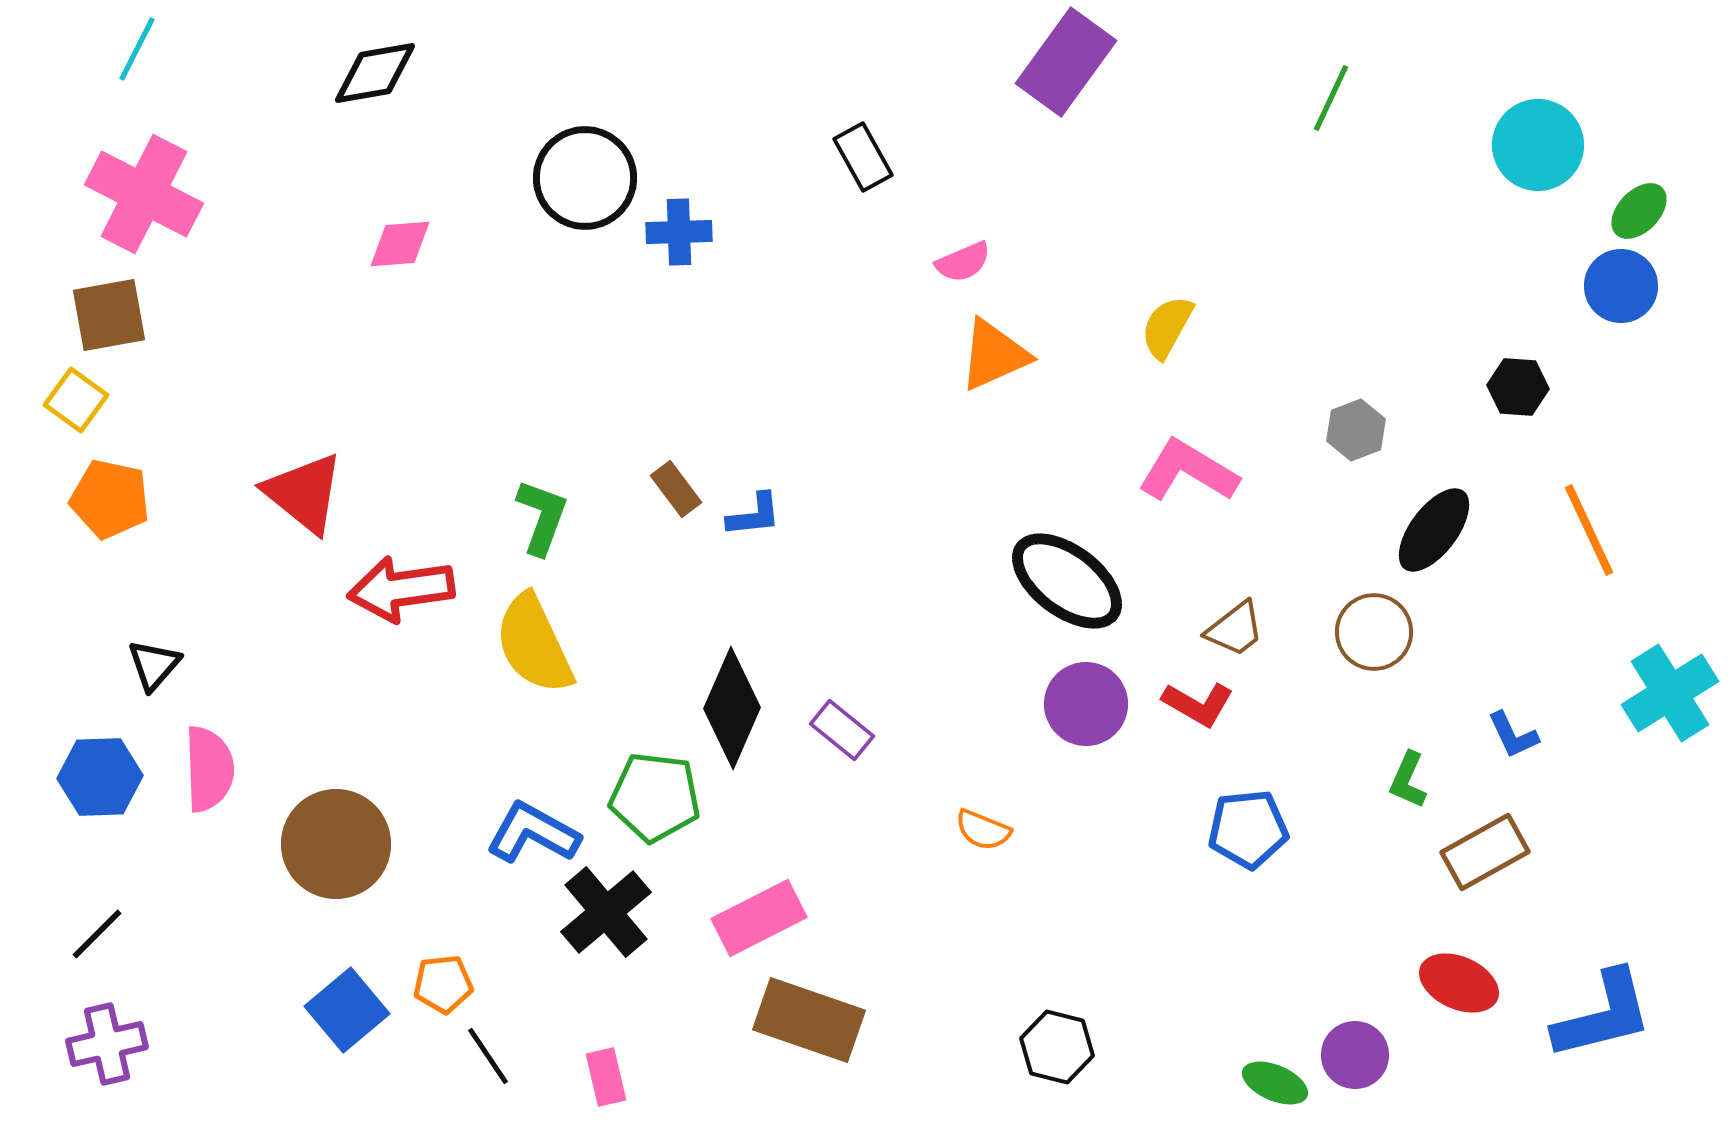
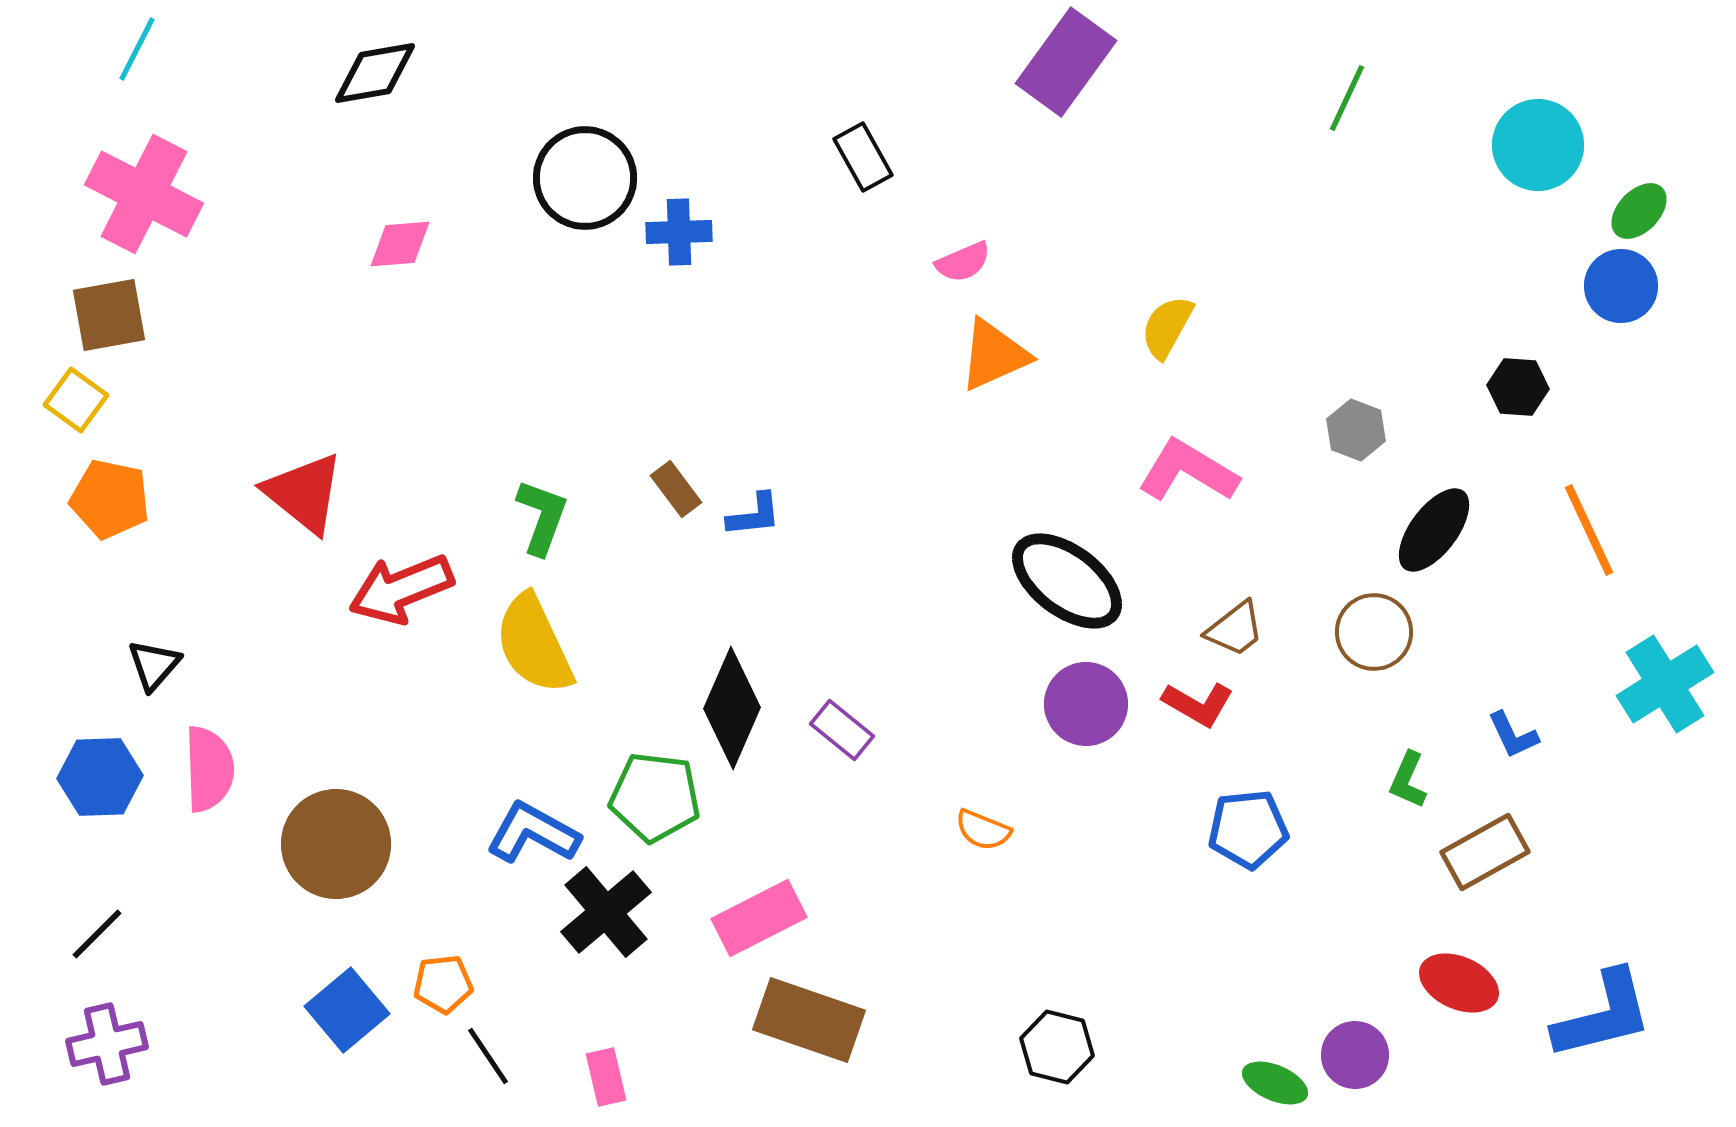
green line at (1331, 98): moved 16 px right
gray hexagon at (1356, 430): rotated 18 degrees counterclockwise
red arrow at (401, 589): rotated 14 degrees counterclockwise
cyan cross at (1670, 693): moved 5 px left, 9 px up
